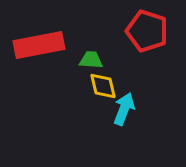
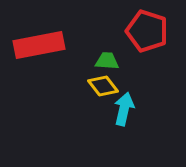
green trapezoid: moved 16 px right, 1 px down
yellow diamond: rotated 24 degrees counterclockwise
cyan arrow: rotated 8 degrees counterclockwise
